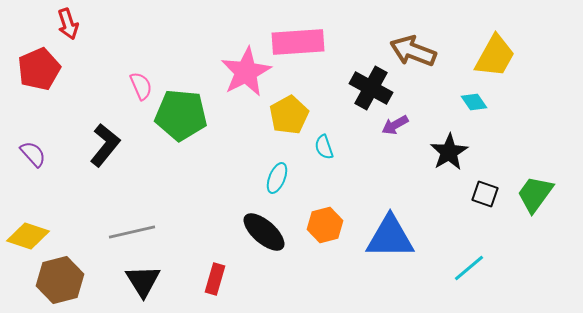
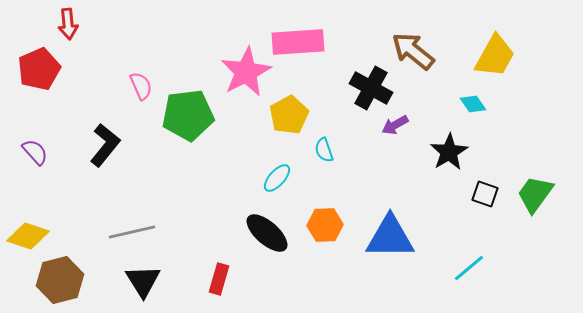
red arrow: rotated 12 degrees clockwise
brown arrow: rotated 18 degrees clockwise
cyan diamond: moved 1 px left, 2 px down
green pentagon: moved 7 px right; rotated 12 degrees counterclockwise
cyan semicircle: moved 3 px down
purple semicircle: moved 2 px right, 2 px up
cyan ellipse: rotated 20 degrees clockwise
orange hexagon: rotated 12 degrees clockwise
black ellipse: moved 3 px right, 1 px down
red rectangle: moved 4 px right
